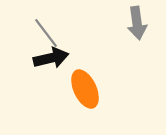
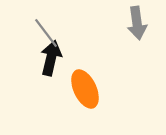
black arrow: rotated 64 degrees counterclockwise
